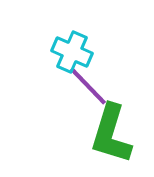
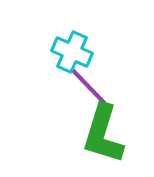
green L-shape: moved 8 px left
